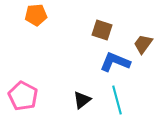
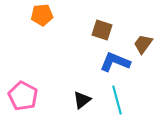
orange pentagon: moved 6 px right
